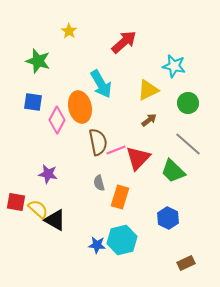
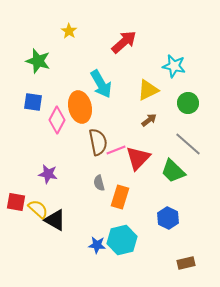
brown rectangle: rotated 12 degrees clockwise
